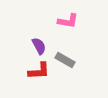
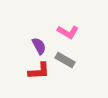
pink L-shape: moved 11 px down; rotated 20 degrees clockwise
